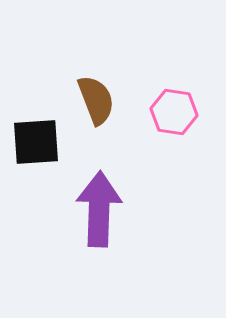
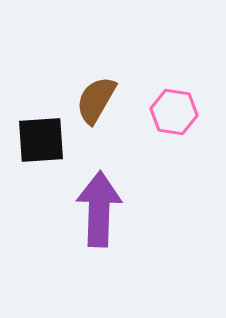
brown semicircle: rotated 129 degrees counterclockwise
black square: moved 5 px right, 2 px up
